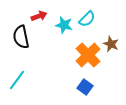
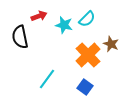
black semicircle: moved 1 px left
cyan line: moved 30 px right, 1 px up
